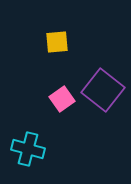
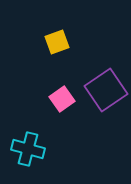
yellow square: rotated 15 degrees counterclockwise
purple square: moved 3 px right; rotated 18 degrees clockwise
